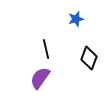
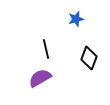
purple semicircle: rotated 25 degrees clockwise
